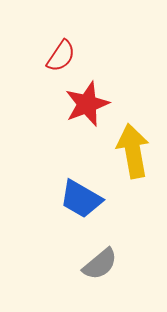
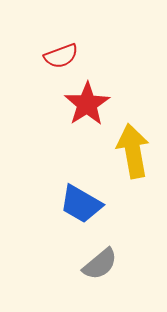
red semicircle: rotated 36 degrees clockwise
red star: rotated 12 degrees counterclockwise
blue trapezoid: moved 5 px down
